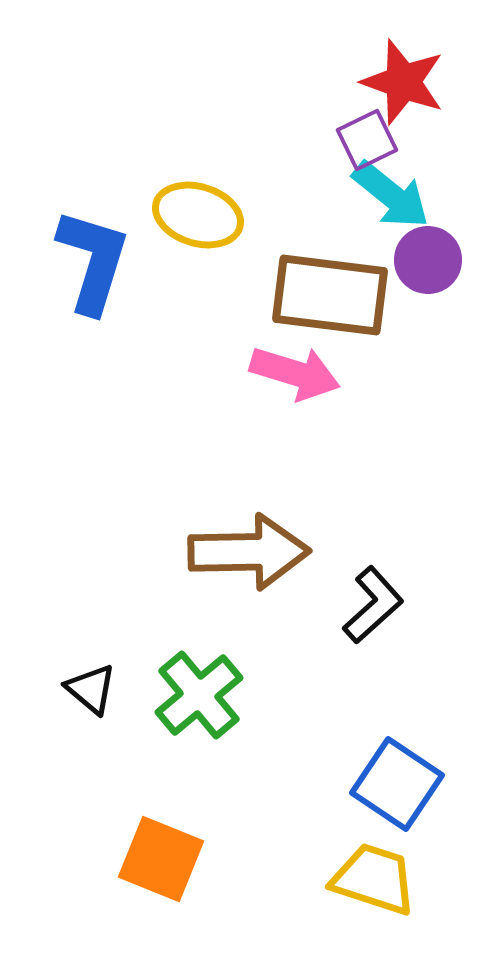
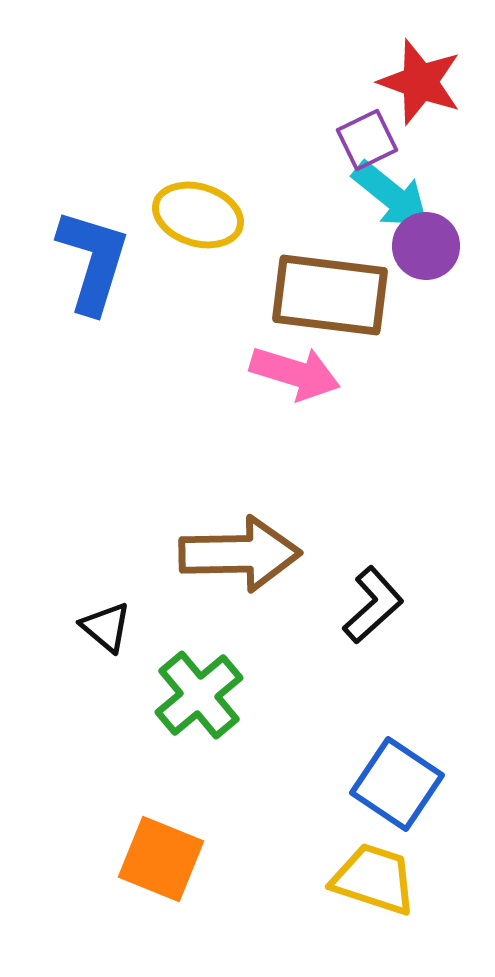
red star: moved 17 px right
purple circle: moved 2 px left, 14 px up
brown arrow: moved 9 px left, 2 px down
black triangle: moved 15 px right, 62 px up
